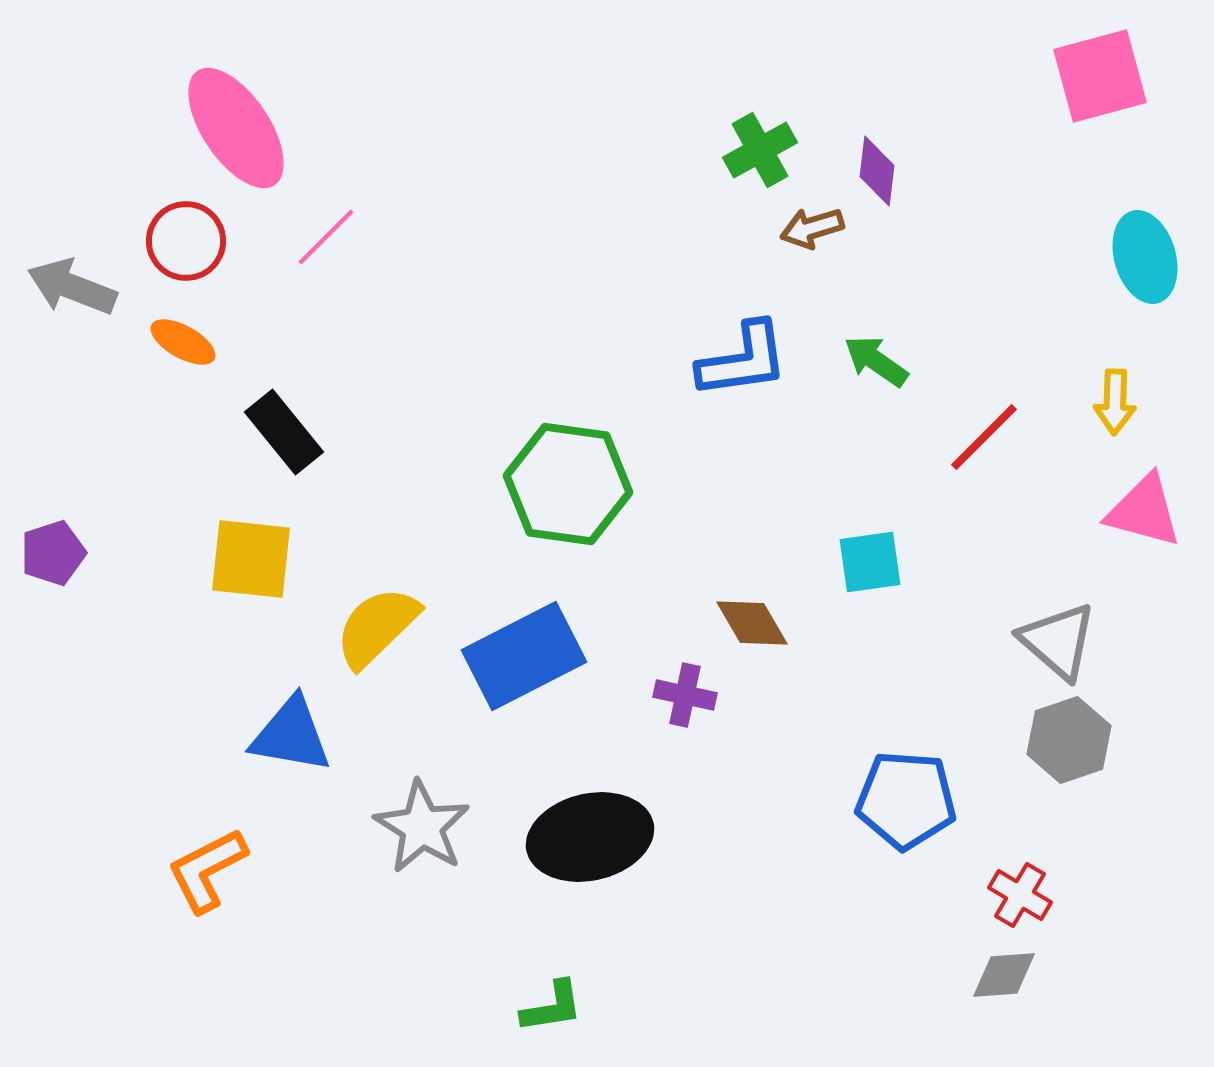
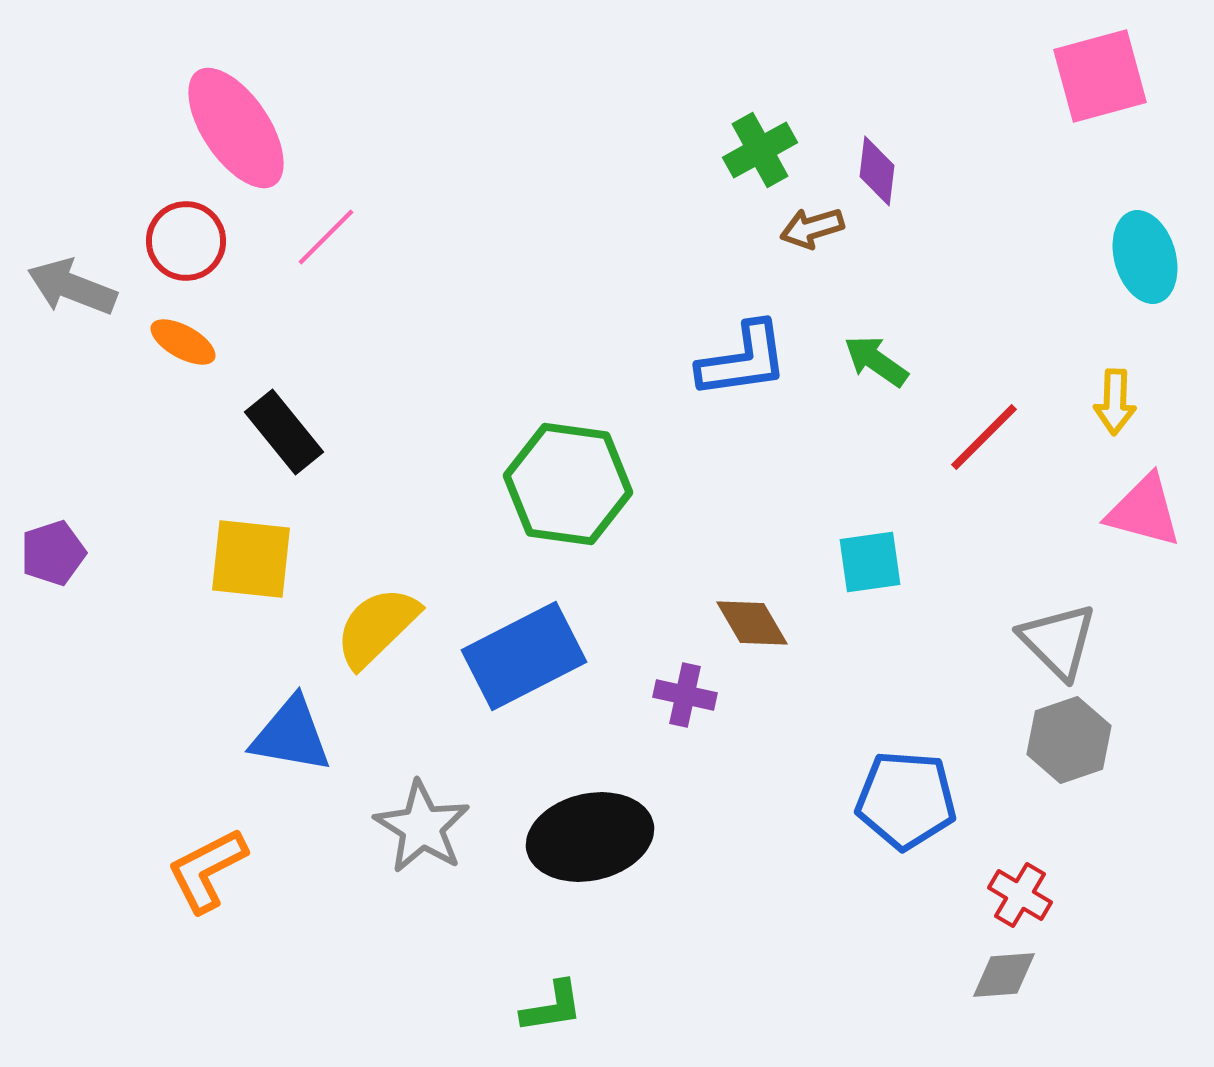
gray triangle: rotated 4 degrees clockwise
